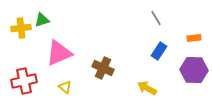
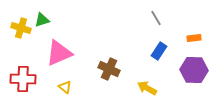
yellow cross: rotated 24 degrees clockwise
brown cross: moved 6 px right, 1 px down
red cross: moved 1 px left, 2 px up; rotated 15 degrees clockwise
